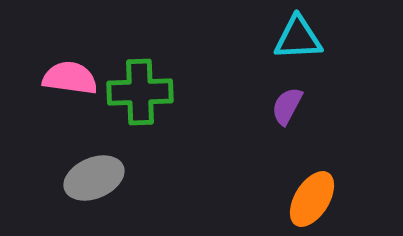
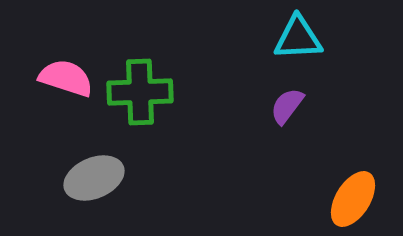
pink semicircle: moved 4 px left; rotated 10 degrees clockwise
purple semicircle: rotated 9 degrees clockwise
orange ellipse: moved 41 px right
